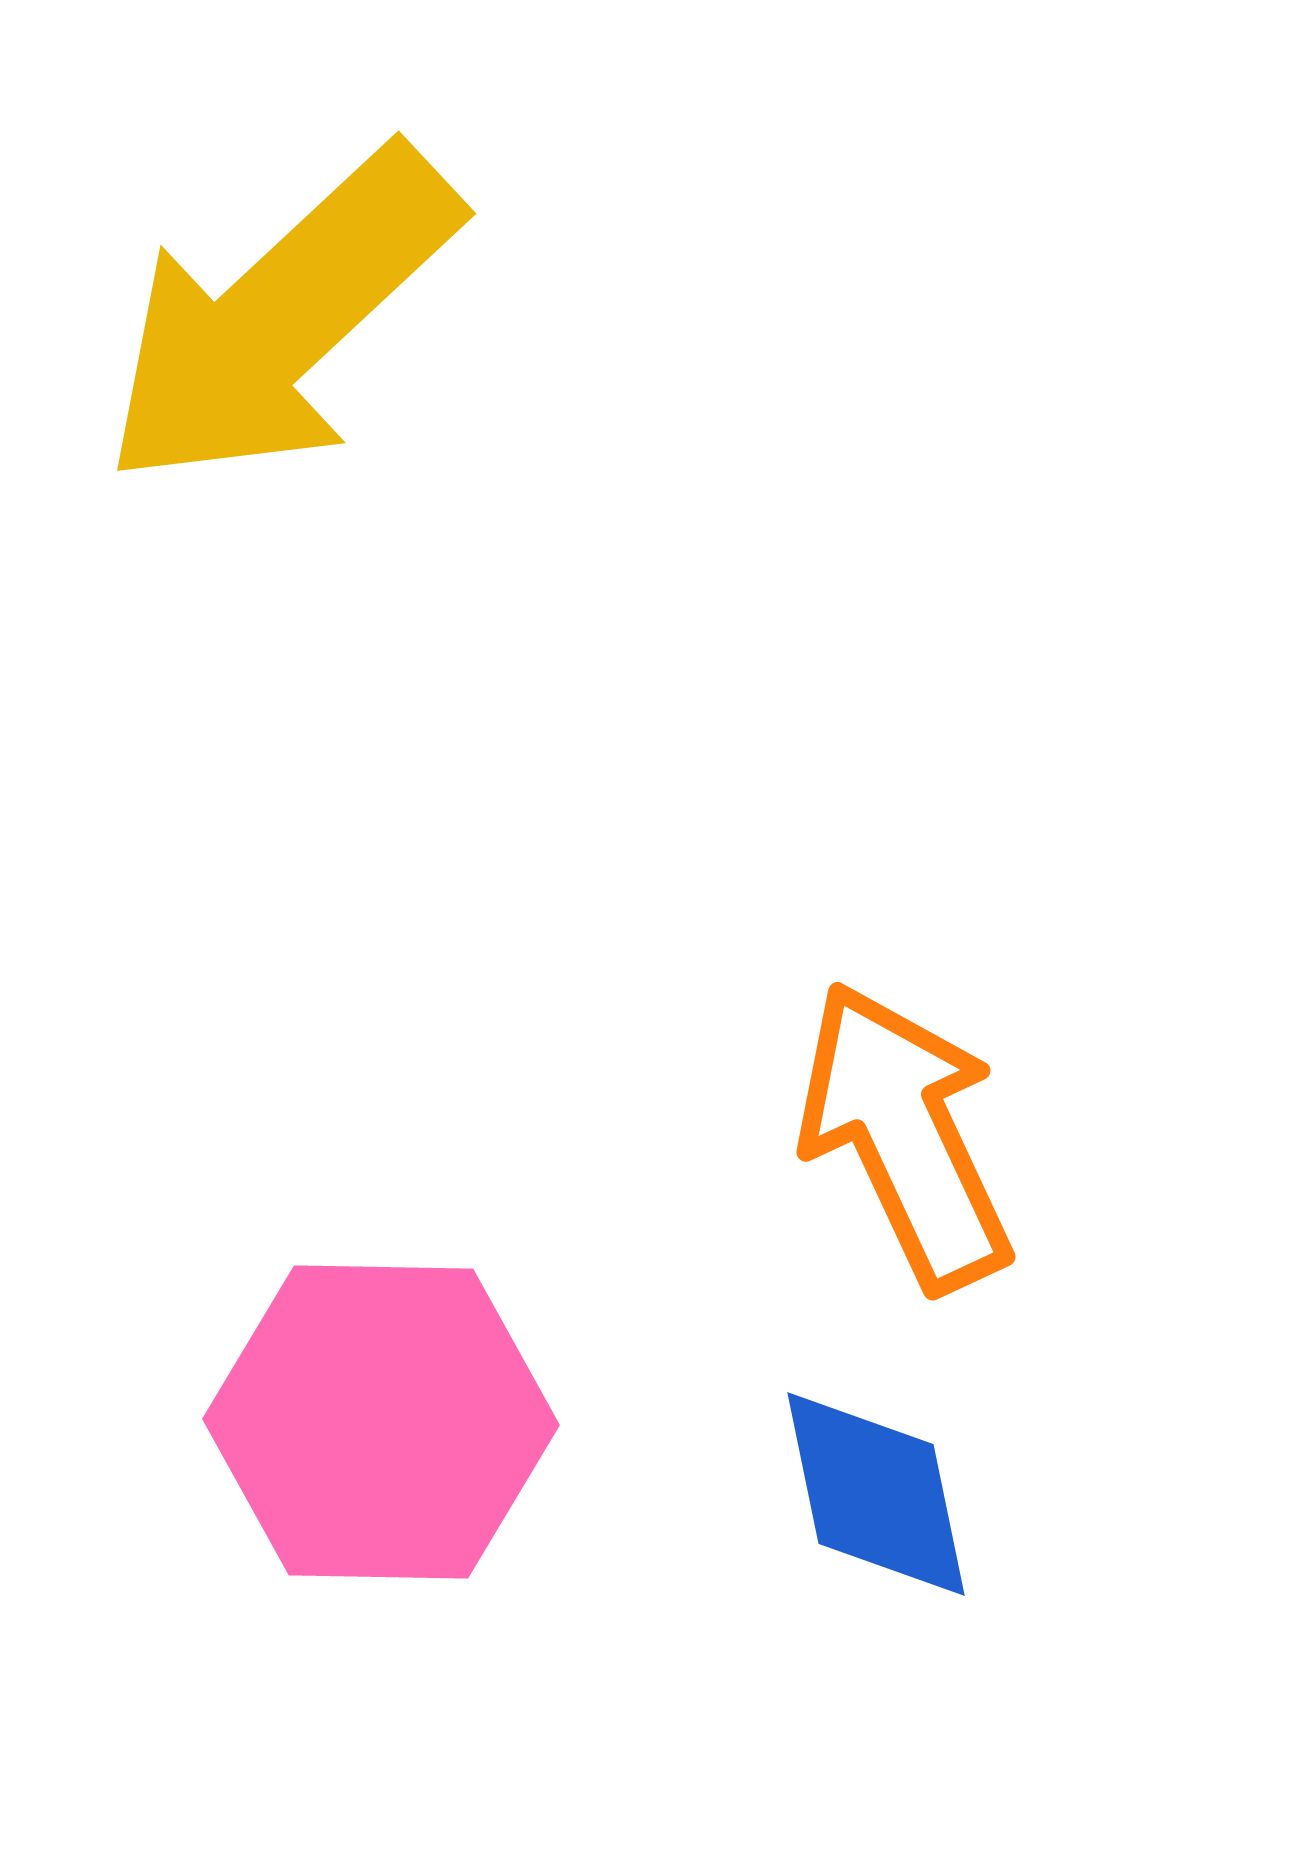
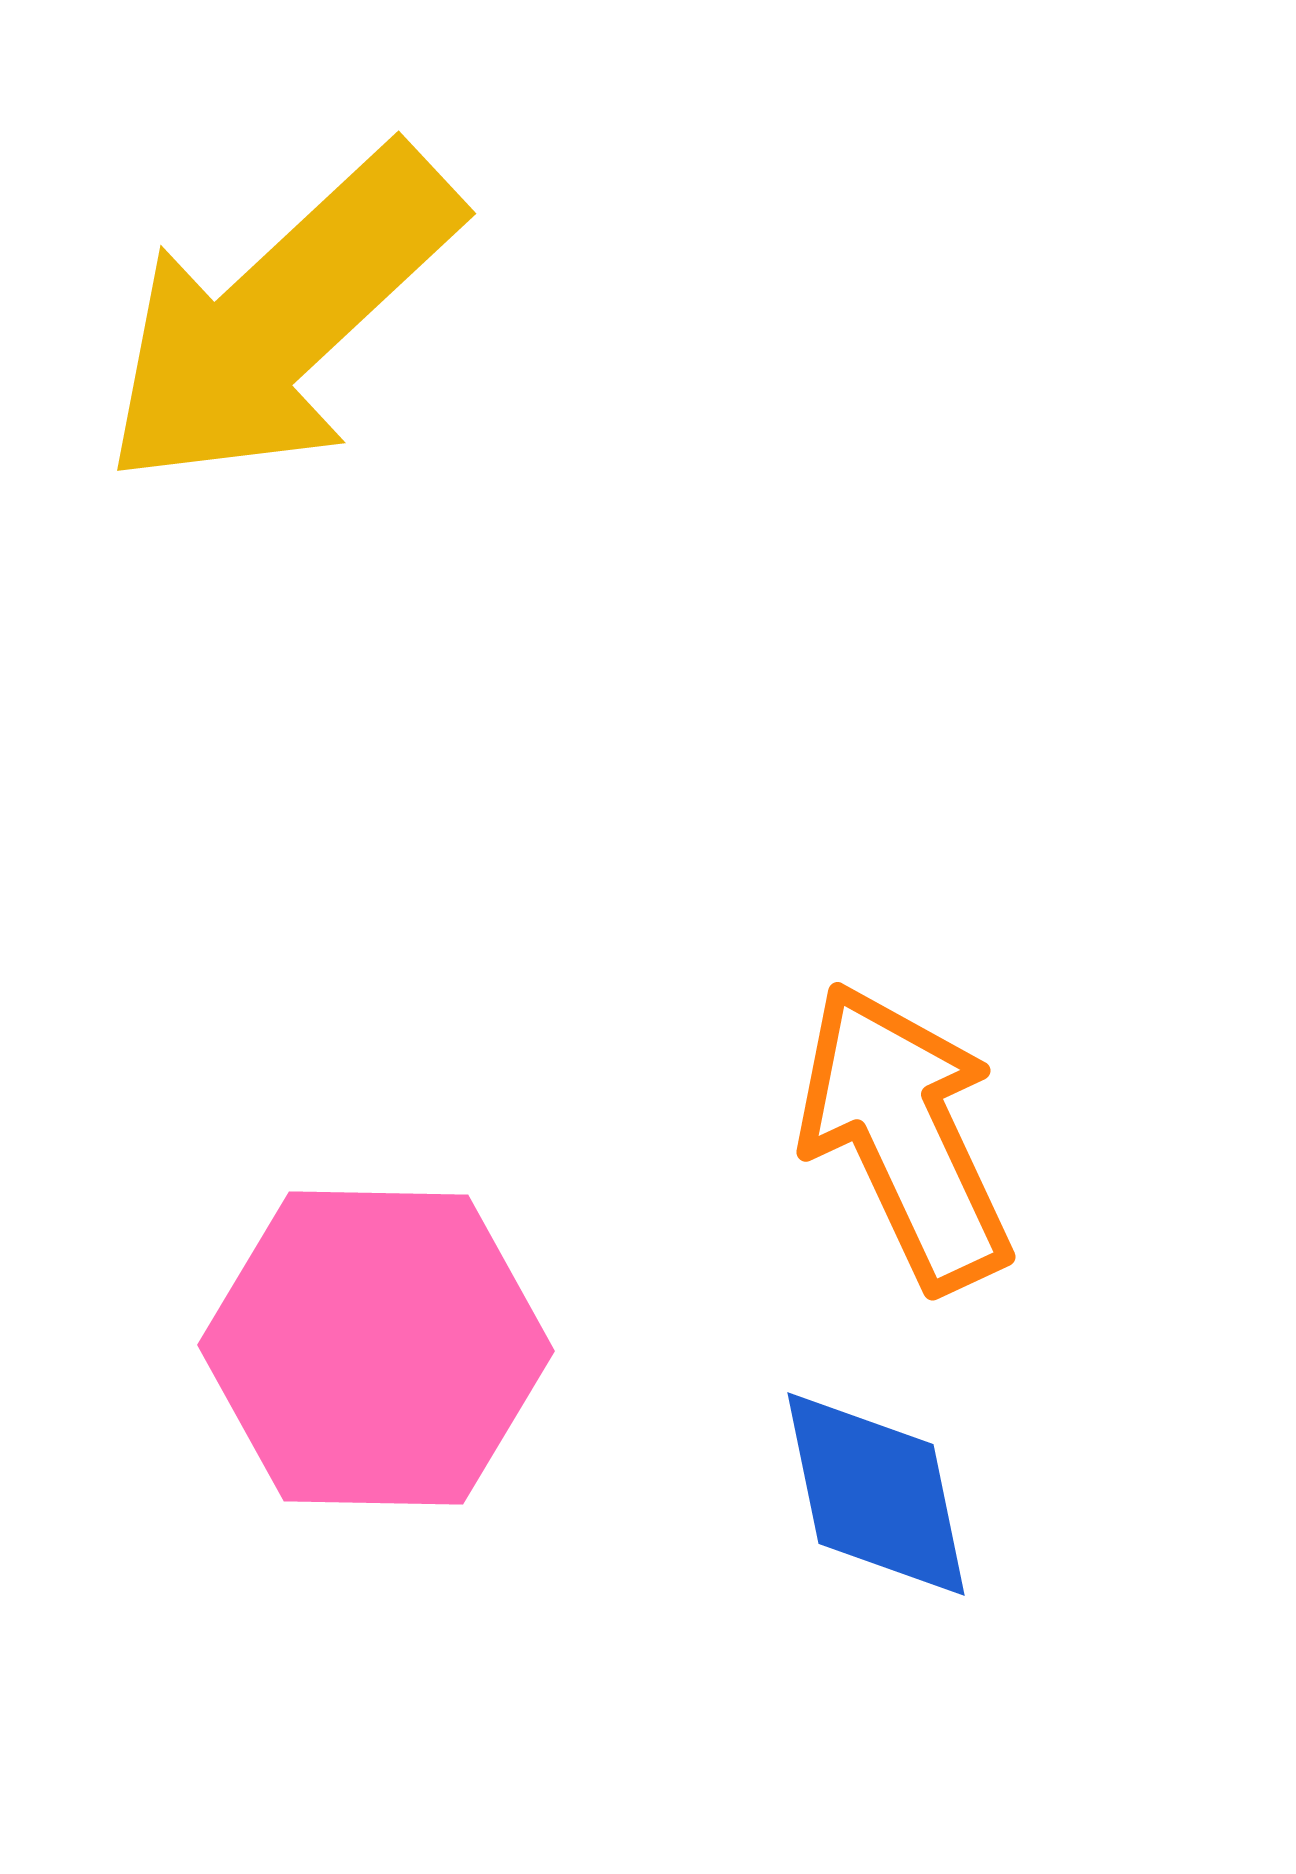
pink hexagon: moved 5 px left, 74 px up
